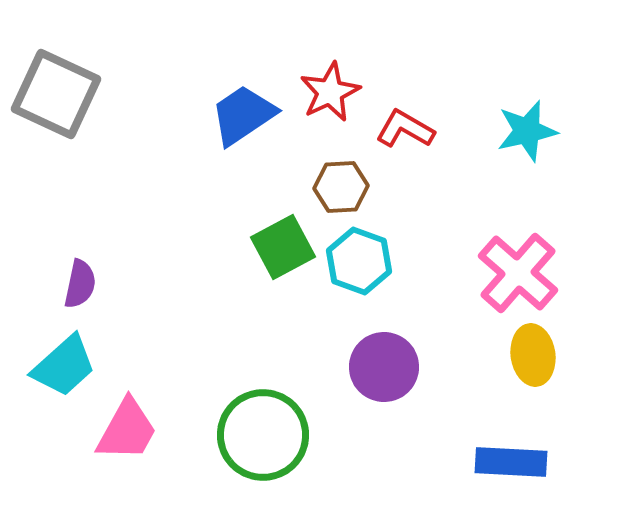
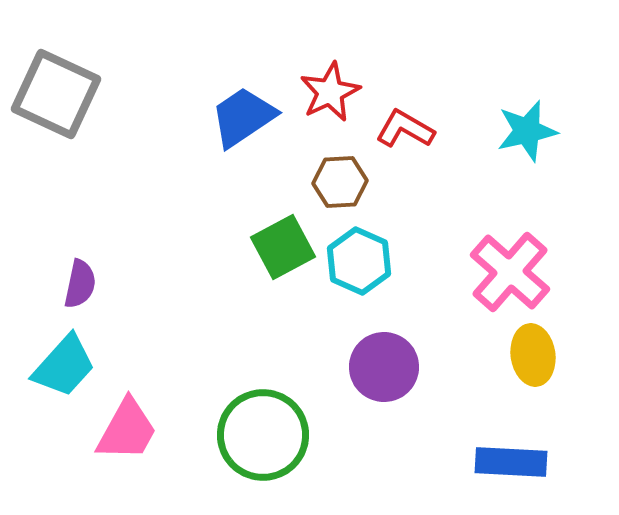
blue trapezoid: moved 2 px down
brown hexagon: moved 1 px left, 5 px up
cyan hexagon: rotated 4 degrees clockwise
pink cross: moved 8 px left, 1 px up
cyan trapezoid: rotated 6 degrees counterclockwise
